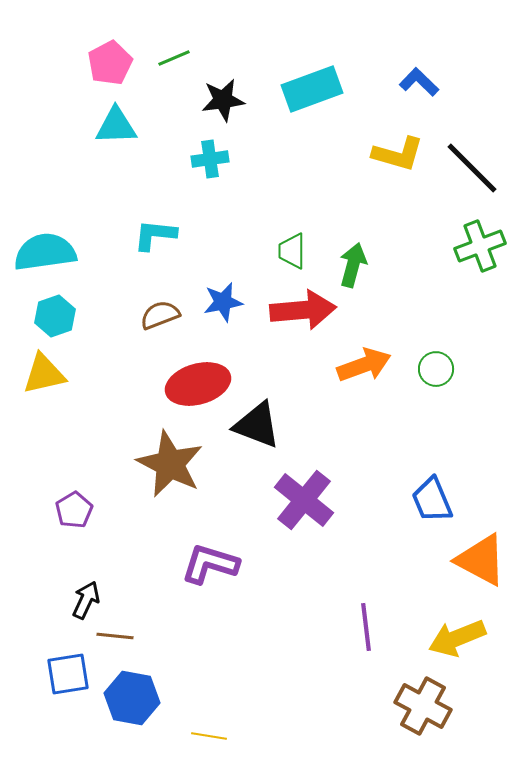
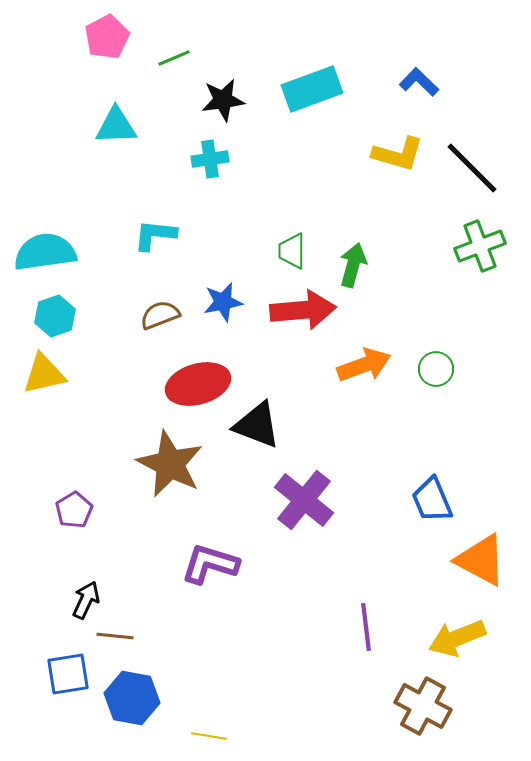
pink pentagon: moved 3 px left, 26 px up
